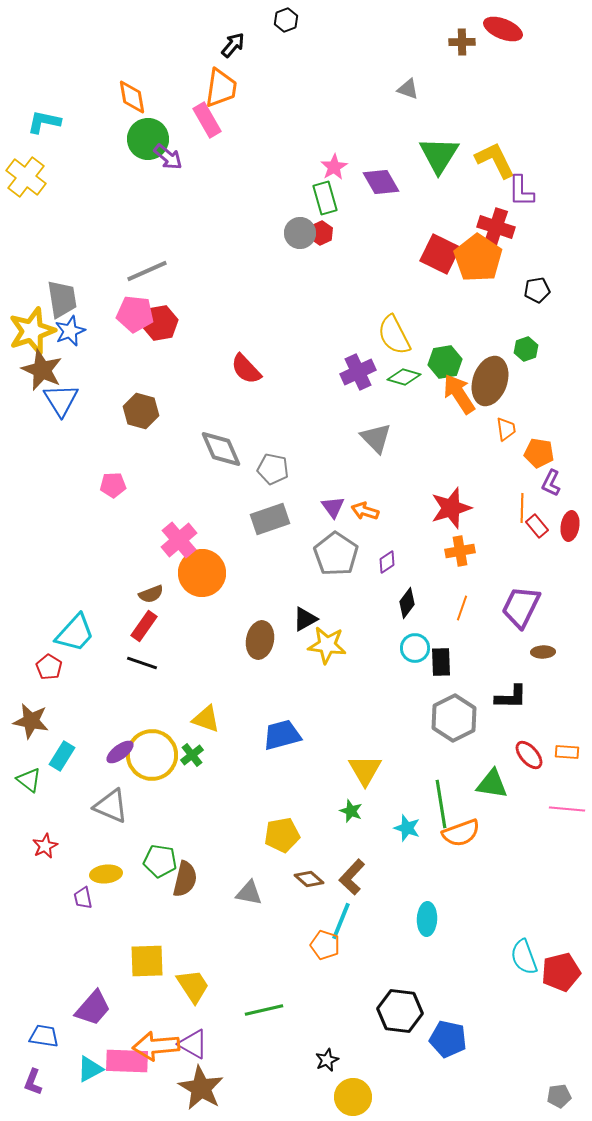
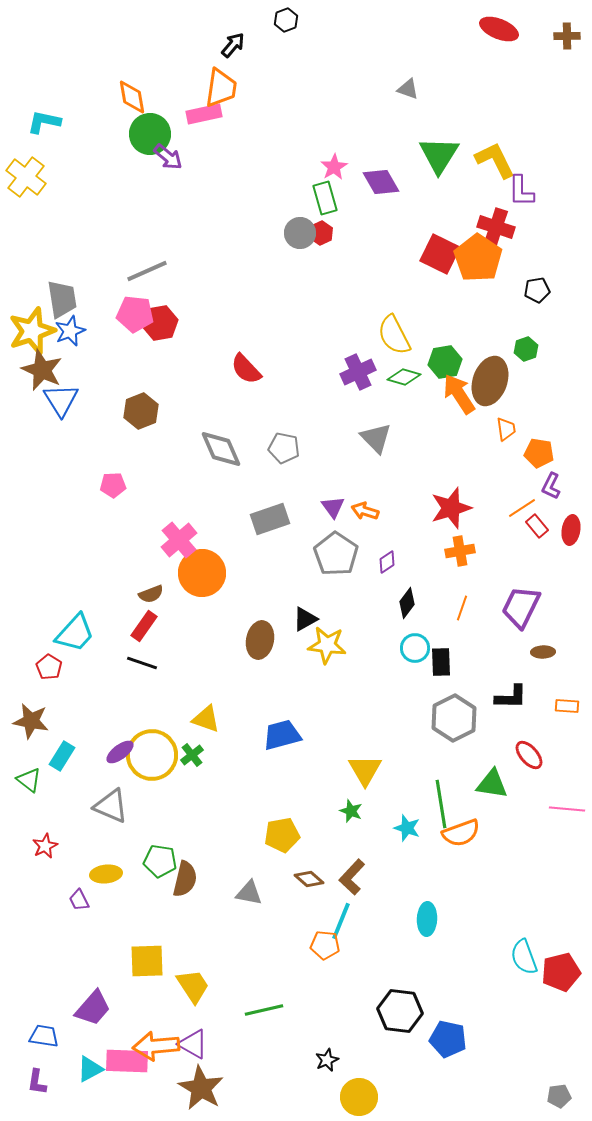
red ellipse at (503, 29): moved 4 px left
brown cross at (462, 42): moved 105 px right, 6 px up
pink rectangle at (207, 120): moved 3 px left, 6 px up; rotated 72 degrees counterclockwise
green circle at (148, 139): moved 2 px right, 5 px up
brown hexagon at (141, 411): rotated 24 degrees clockwise
gray pentagon at (273, 469): moved 11 px right, 21 px up
purple L-shape at (551, 483): moved 3 px down
orange line at (522, 508): rotated 56 degrees clockwise
red ellipse at (570, 526): moved 1 px right, 4 px down
orange rectangle at (567, 752): moved 46 px up
purple trapezoid at (83, 898): moved 4 px left, 2 px down; rotated 15 degrees counterclockwise
orange pentagon at (325, 945): rotated 12 degrees counterclockwise
purple L-shape at (33, 1082): moved 4 px right; rotated 12 degrees counterclockwise
yellow circle at (353, 1097): moved 6 px right
